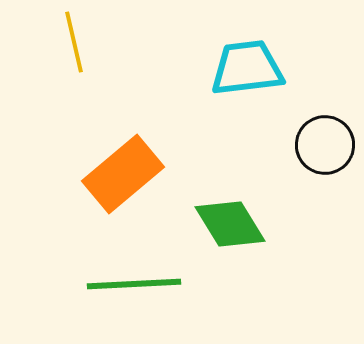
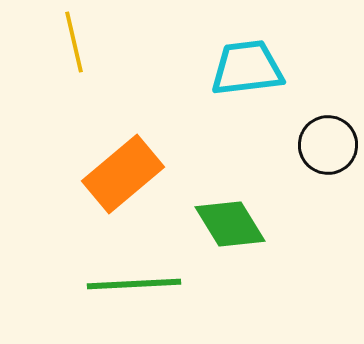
black circle: moved 3 px right
